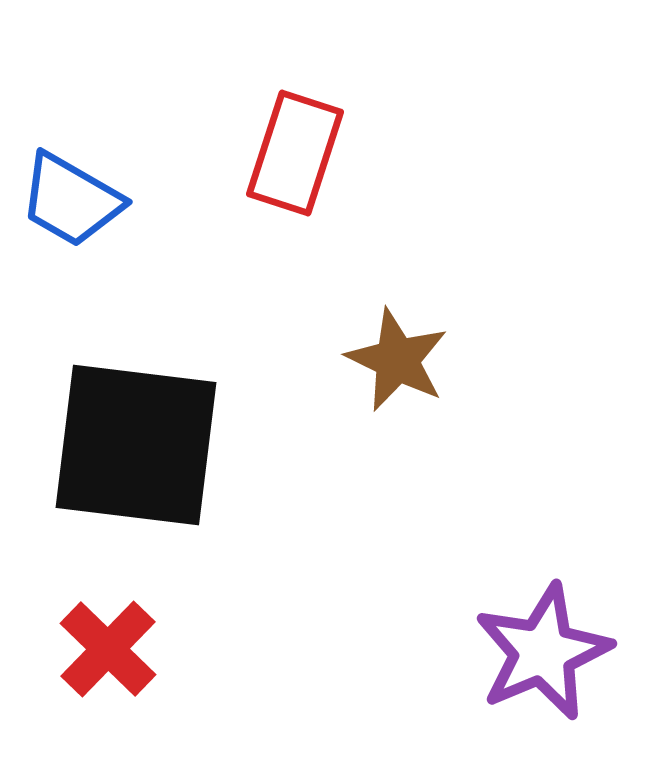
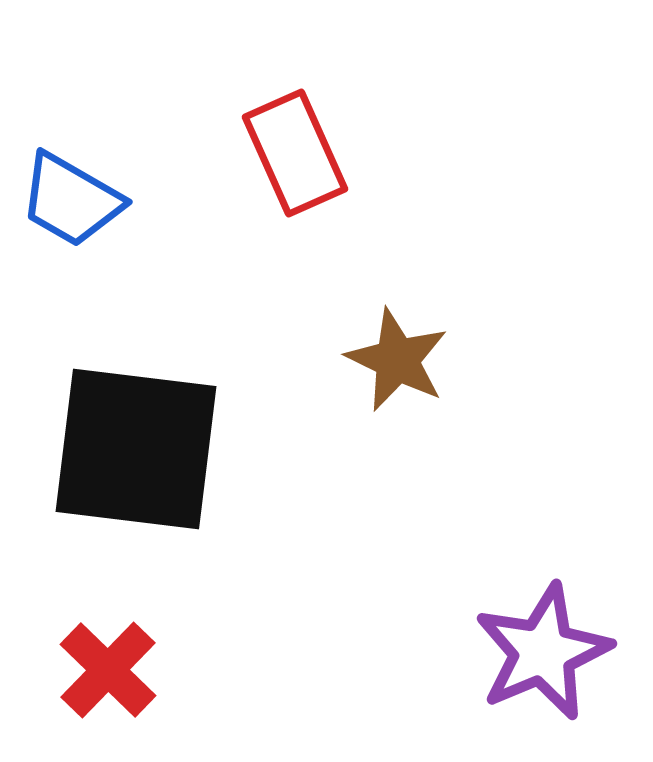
red rectangle: rotated 42 degrees counterclockwise
black square: moved 4 px down
red cross: moved 21 px down
